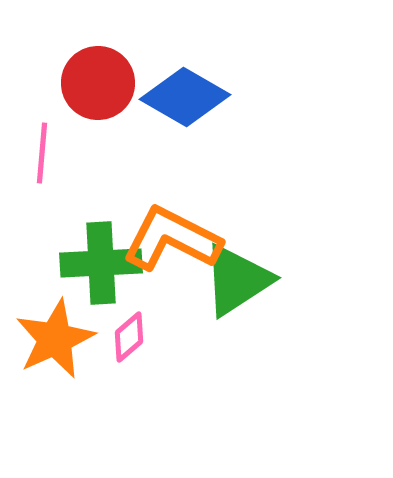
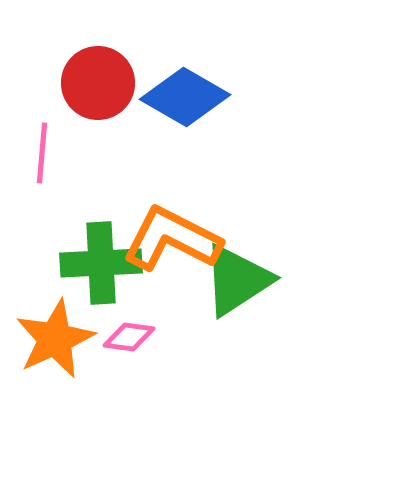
pink diamond: rotated 48 degrees clockwise
